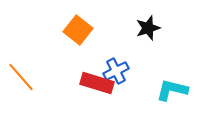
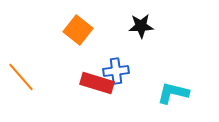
black star: moved 7 px left, 2 px up; rotated 15 degrees clockwise
blue cross: rotated 20 degrees clockwise
cyan L-shape: moved 1 px right, 3 px down
